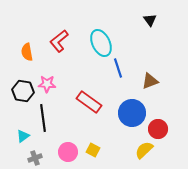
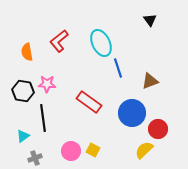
pink circle: moved 3 px right, 1 px up
